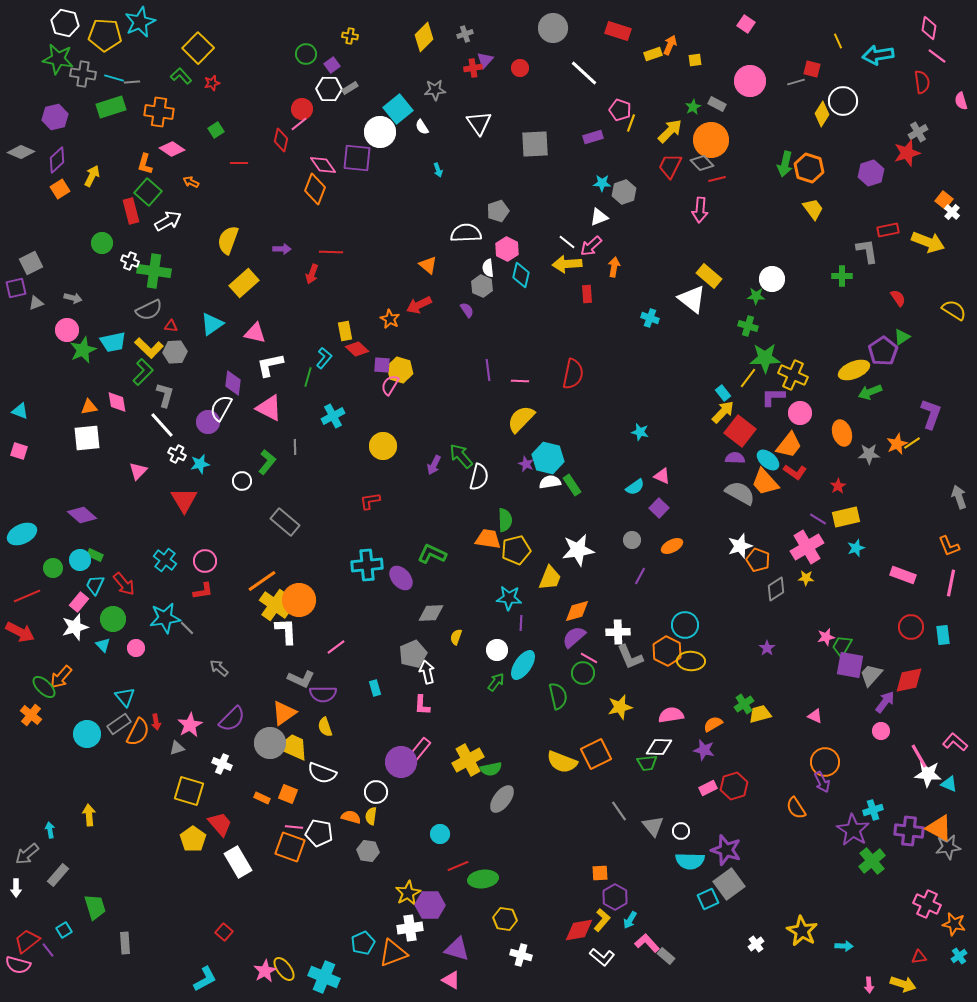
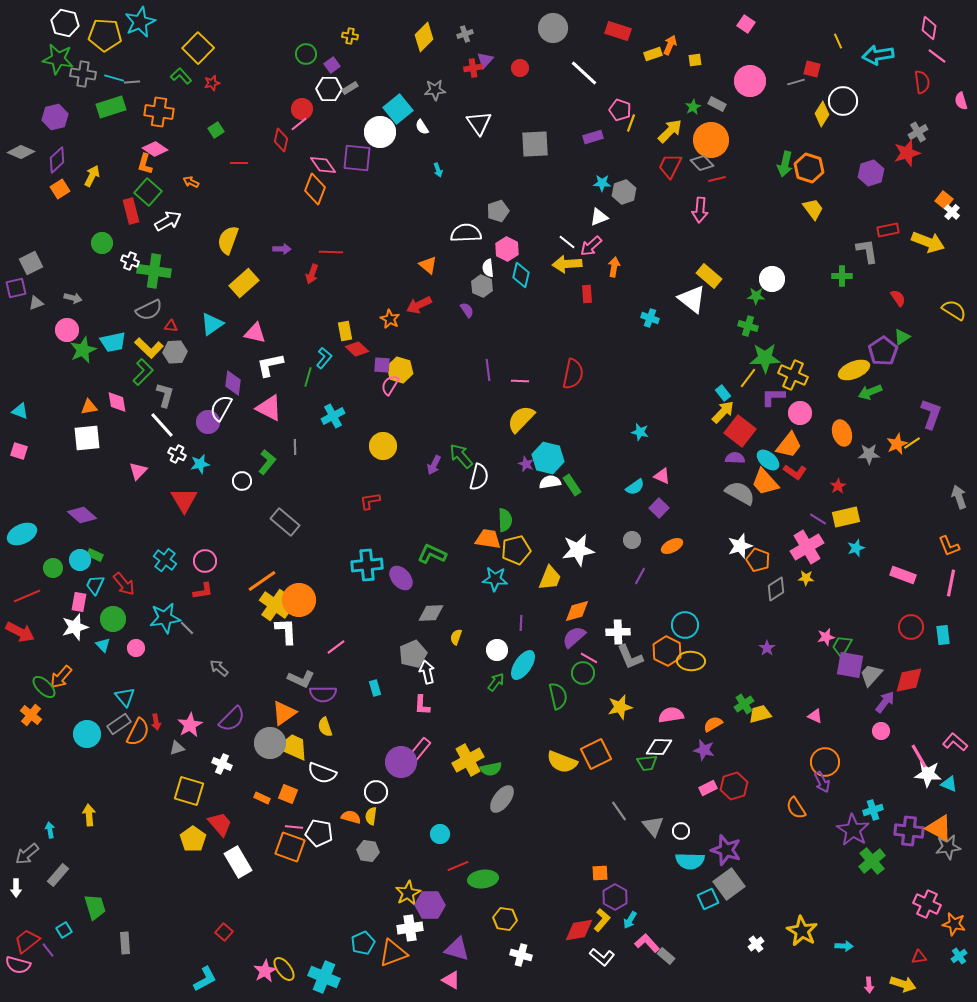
pink diamond at (172, 149): moved 17 px left
cyan star at (509, 598): moved 14 px left, 19 px up
pink rectangle at (79, 602): rotated 30 degrees counterclockwise
